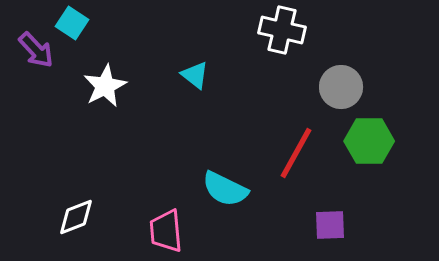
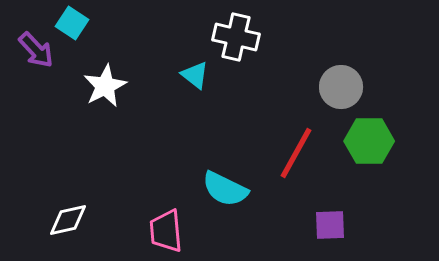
white cross: moved 46 px left, 7 px down
white diamond: moved 8 px left, 3 px down; rotated 9 degrees clockwise
